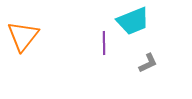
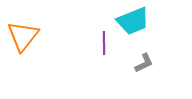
gray L-shape: moved 4 px left
